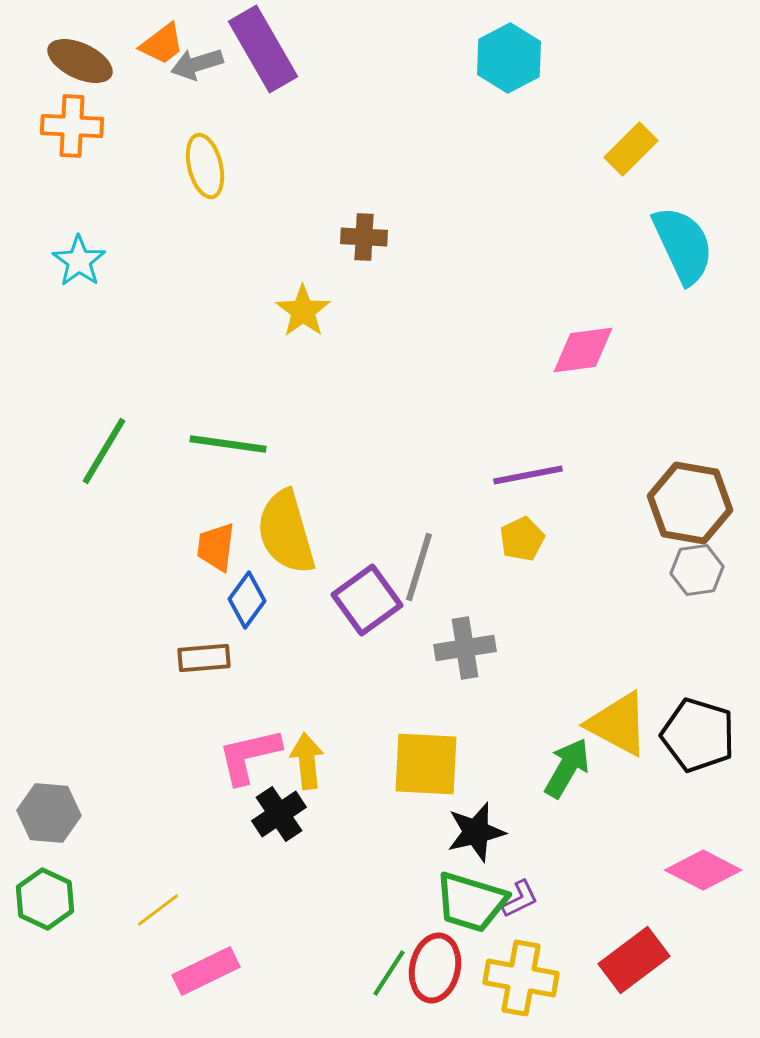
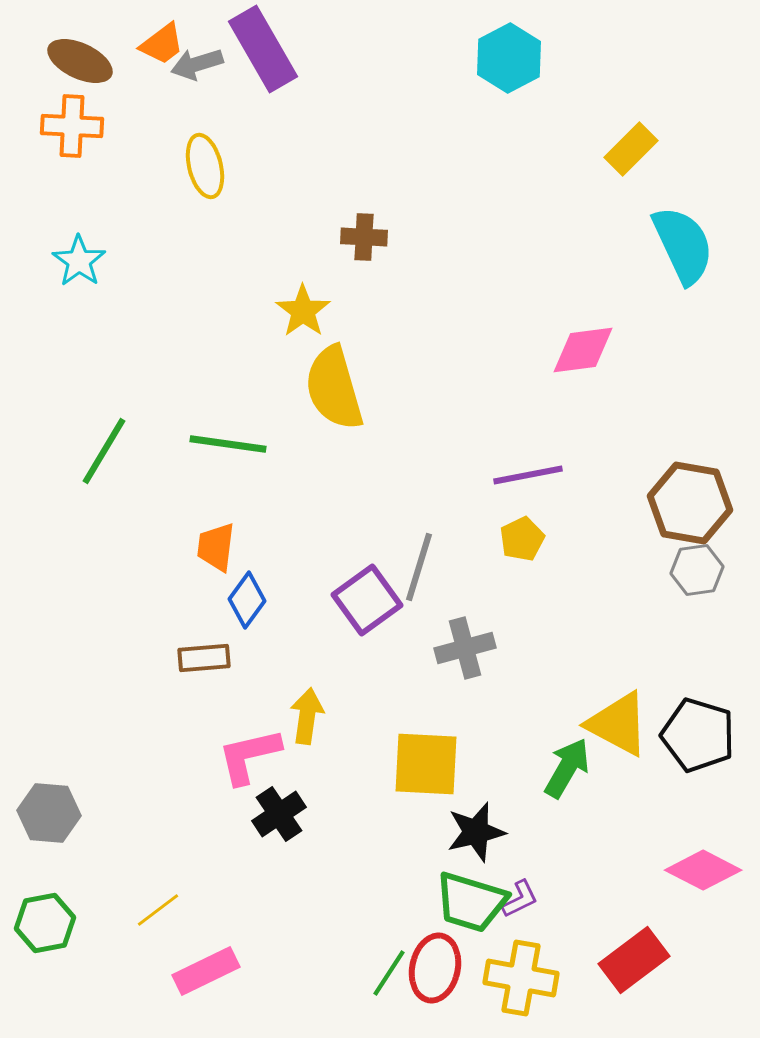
yellow semicircle at (286, 532): moved 48 px right, 144 px up
gray cross at (465, 648): rotated 6 degrees counterclockwise
yellow arrow at (307, 761): moved 45 px up; rotated 14 degrees clockwise
green hexagon at (45, 899): moved 24 px down; rotated 24 degrees clockwise
